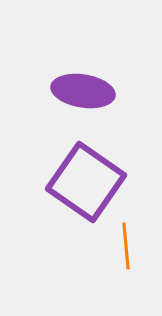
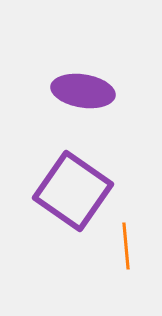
purple square: moved 13 px left, 9 px down
